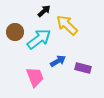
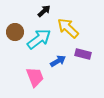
yellow arrow: moved 1 px right, 3 px down
purple rectangle: moved 14 px up
